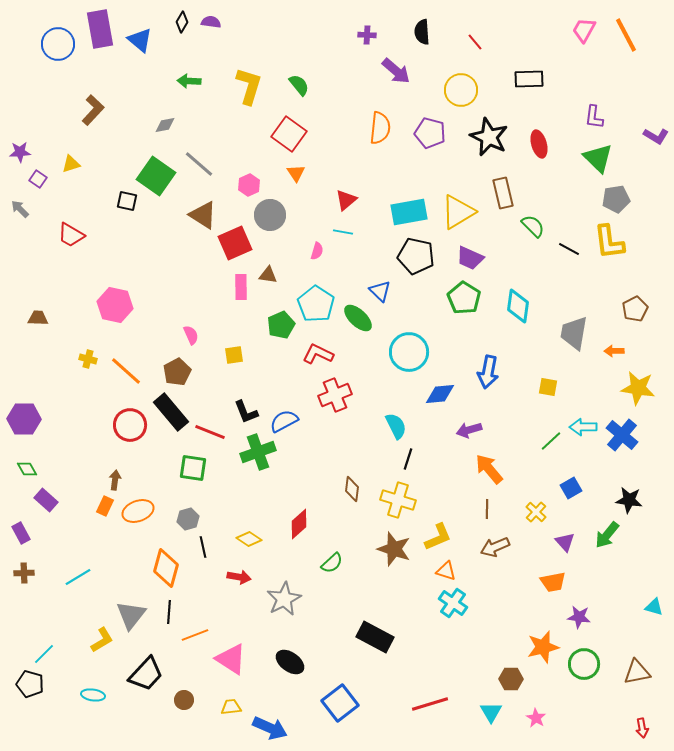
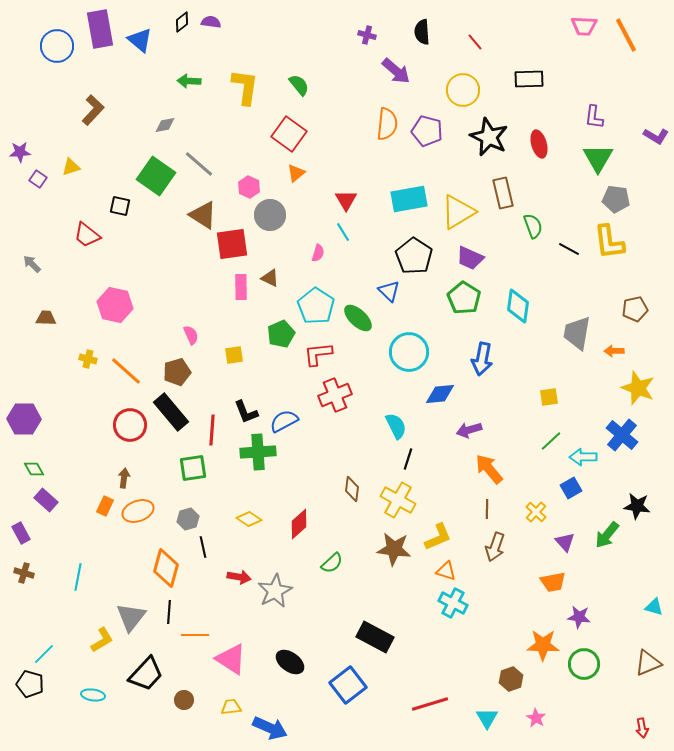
black diamond at (182, 22): rotated 20 degrees clockwise
pink trapezoid at (584, 30): moved 4 px up; rotated 116 degrees counterclockwise
purple cross at (367, 35): rotated 12 degrees clockwise
blue circle at (58, 44): moved 1 px left, 2 px down
yellow L-shape at (249, 86): moved 4 px left, 1 px down; rotated 9 degrees counterclockwise
yellow circle at (461, 90): moved 2 px right
orange semicircle at (380, 128): moved 7 px right, 4 px up
purple pentagon at (430, 133): moved 3 px left, 2 px up
green triangle at (598, 158): rotated 16 degrees clockwise
yellow triangle at (71, 164): moved 3 px down
orange triangle at (296, 173): rotated 24 degrees clockwise
pink hexagon at (249, 185): moved 2 px down; rotated 10 degrees counterclockwise
gray pentagon at (616, 199): rotated 16 degrees clockwise
red triangle at (346, 200): rotated 20 degrees counterclockwise
black square at (127, 201): moved 7 px left, 5 px down
gray arrow at (20, 209): moved 12 px right, 55 px down
cyan rectangle at (409, 212): moved 13 px up
green semicircle at (533, 226): rotated 25 degrees clockwise
cyan line at (343, 232): rotated 48 degrees clockwise
red trapezoid at (71, 235): moved 16 px right; rotated 8 degrees clockwise
red square at (235, 243): moved 3 px left, 1 px down; rotated 16 degrees clockwise
pink semicircle at (317, 251): moved 1 px right, 2 px down
black pentagon at (416, 256): moved 2 px left; rotated 21 degrees clockwise
brown triangle at (268, 275): moved 2 px right, 3 px down; rotated 18 degrees clockwise
blue triangle at (380, 291): moved 9 px right
cyan pentagon at (316, 304): moved 2 px down
brown pentagon at (635, 309): rotated 15 degrees clockwise
brown trapezoid at (38, 318): moved 8 px right
green pentagon at (281, 325): moved 9 px down
gray trapezoid at (574, 333): moved 3 px right
red L-shape at (318, 354): rotated 32 degrees counterclockwise
brown pentagon at (177, 372): rotated 12 degrees clockwise
blue arrow at (488, 372): moved 6 px left, 13 px up
yellow square at (548, 387): moved 1 px right, 10 px down; rotated 18 degrees counterclockwise
yellow star at (638, 388): rotated 12 degrees clockwise
cyan arrow at (583, 427): moved 30 px down
red line at (210, 432): moved 2 px right, 2 px up; rotated 72 degrees clockwise
green cross at (258, 452): rotated 16 degrees clockwise
green square at (193, 468): rotated 16 degrees counterclockwise
green diamond at (27, 469): moved 7 px right
brown arrow at (115, 480): moved 9 px right, 2 px up
yellow cross at (398, 500): rotated 12 degrees clockwise
black star at (629, 500): moved 8 px right, 6 px down
yellow diamond at (249, 539): moved 20 px up
brown arrow at (495, 547): rotated 48 degrees counterclockwise
brown star at (394, 549): rotated 12 degrees counterclockwise
brown cross at (24, 573): rotated 18 degrees clockwise
cyan line at (78, 577): rotated 48 degrees counterclockwise
gray star at (284, 599): moved 9 px left, 8 px up
cyan cross at (453, 603): rotated 8 degrees counterclockwise
gray triangle at (131, 615): moved 2 px down
orange line at (195, 635): rotated 20 degrees clockwise
orange star at (543, 647): moved 2 px up; rotated 16 degrees clockwise
brown triangle at (637, 672): moved 11 px right, 9 px up; rotated 12 degrees counterclockwise
brown hexagon at (511, 679): rotated 20 degrees counterclockwise
blue square at (340, 703): moved 8 px right, 18 px up
cyan triangle at (491, 712): moved 4 px left, 6 px down
